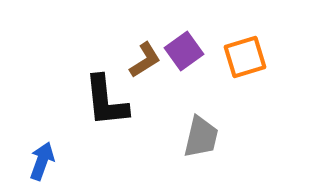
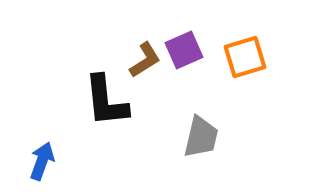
purple square: moved 1 px up; rotated 12 degrees clockwise
